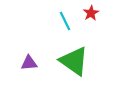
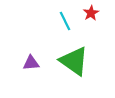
purple triangle: moved 2 px right
